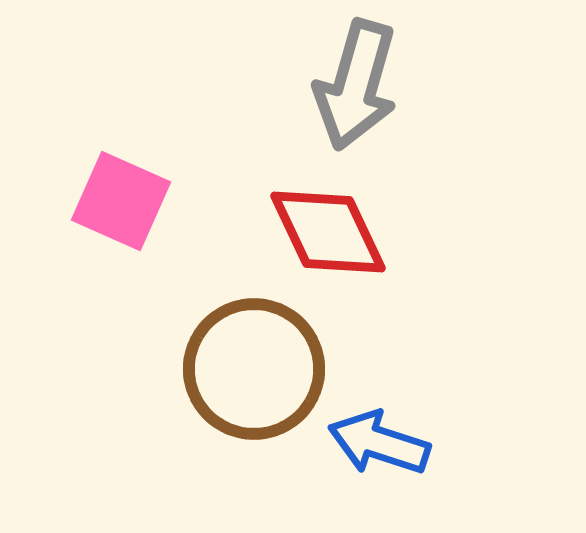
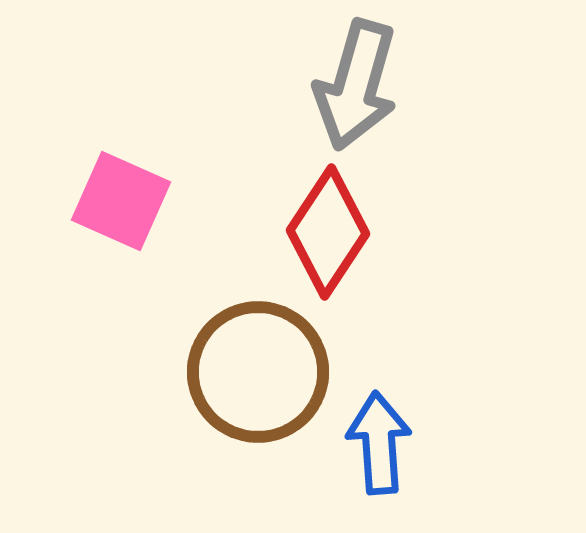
red diamond: rotated 59 degrees clockwise
brown circle: moved 4 px right, 3 px down
blue arrow: rotated 68 degrees clockwise
